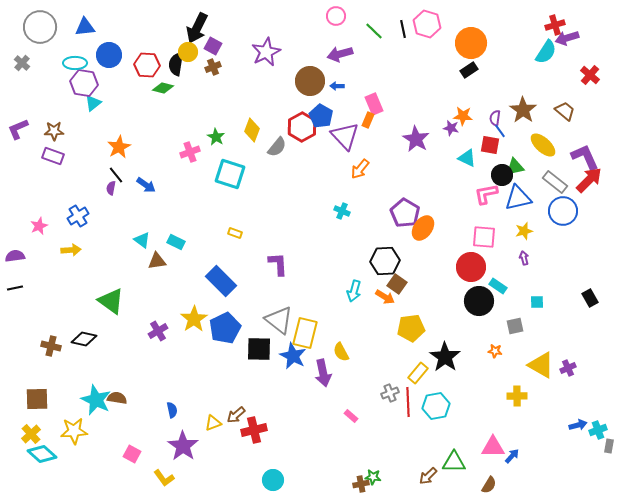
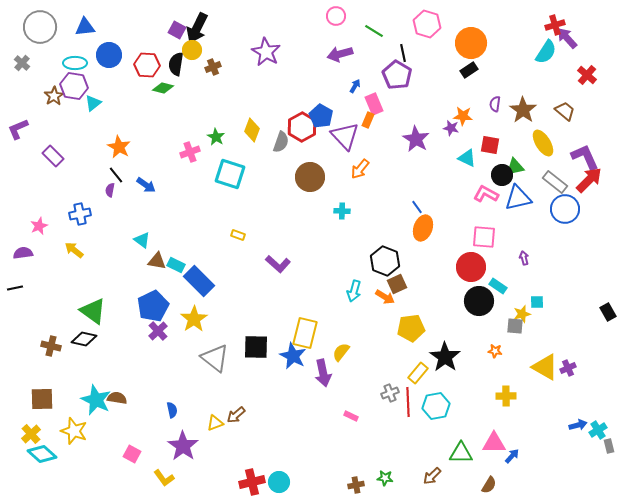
black line at (403, 29): moved 24 px down
green line at (374, 31): rotated 12 degrees counterclockwise
purple arrow at (567, 38): rotated 65 degrees clockwise
purple square at (213, 46): moved 36 px left, 16 px up
yellow circle at (188, 52): moved 4 px right, 2 px up
purple star at (266, 52): rotated 16 degrees counterclockwise
red cross at (590, 75): moved 3 px left
brown circle at (310, 81): moved 96 px down
purple hexagon at (84, 83): moved 10 px left, 3 px down
blue arrow at (337, 86): moved 18 px right; rotated 120 degrees clockwise
purple semicircle at (495, 118): moved 14 px up
brown star at (54, 131): moved 35 px up; rotated 30 degrees counterclockwise
blue line at (500, 131): moved 83 px left, 76 px down
yellow ellipse at (543, 145): moved 2 px up; rotated 16 degrees clockwise
orange star at (119, 147): rotated 15 degrees counterclockwise
gray semicircle at (277, 147): moved 4 px right, 5 px up; rotated 20 degrees counterclockwise
purple rectangle at (53, 156): rotated 25 degrees clockwise
purple semicircle at (111, 188): moved 1 px left, 2 px down
pink L-shape at (486, 194): rotated 40 degrees clockwise
cyan cross at (342, 211): rotated 21 degrees counterclockwise
blue circle at (563, 211): moved 2 px right, 2 px up
purple pentagon at (405, 213): moved 8 px left, 138 px up
blue cross at (78, 216): moved 2 px right, 2 px up; rotated 20 degrees clockwise
orange ellipse at (423, 228): rotated 15 degrees counterclockwise
yellow star at (524, 231): moved 2 px left, 83 px down
yellow rectangle at (235, 233): moved 3 px right, 2 px down
cyan rectangle at (176, 242): moved 23 px down
yellow arrow at (71, 250): moved 3 px right; rotated 138 degrees counterclockwise
purple semicircle at (15, 256): moved 8 px right, 3 px up
brown triangle at (157, 261): rotated 18 degrees clockwise
black hexagon at (385, 261): rotated 24 degrees clockwise
purple L-shape at (278, 264): rotated 135 degrees clockwise
blue rectangle at (221, 281): moved 22 px left
brown square at (397, 284): rotated 30 degrees clockwise
black rectangle at (590, 298): moved 18 px right, 14 px down
green triangle at (111, 301): moved 18 px left, 10 px down
gray triangle at (279, 320): moved 64 px left, 38 px down
gray square at (515, 326): rotated 18 degrees clockwise
blue pentagon at (225, 328): moved 72 px left, 22 px up
purple cross at (158, 331): rotated 12 degrees counterclockwise
black square at (259, 349): moved 3 px left, 2 px up
yellow semicircle at (341, 352): rotated 66 degrees clockwise
yellow triangle at (541, 365): moved 4 px right, 2 px down
yellow cross at (517, 396): moved 11 px left
brown square at (37, 399): moved 5 px right
pink rectangle at (351, 416): rotated 16 degrees counterclockwise
yellow triangle at (213, 423): moved 2 px right
red cross at (254, 430): moved 2 px left, 52 px down
cyan cross at (598, 430): rotated 12 degrees counterclockwise
yellow star at (74, 431): rotated 24 degrees clockwise
gray rectangle at (609, 446): rotated 24 degrees counterclockwise
pink triangle at (493, 447): moved 1 px right, 4 px up
green triangle at (454, 462): moved 7 px right, 9 px up
brown arrow at (428, 476): moved 4 px right
green star at (373, 477): moved 12 px right, 1 px down
cyan circle at (273, 480): moved 6 px right, 2 px down
brown cross at (361, 484): moved 5 px left, 1 px down
